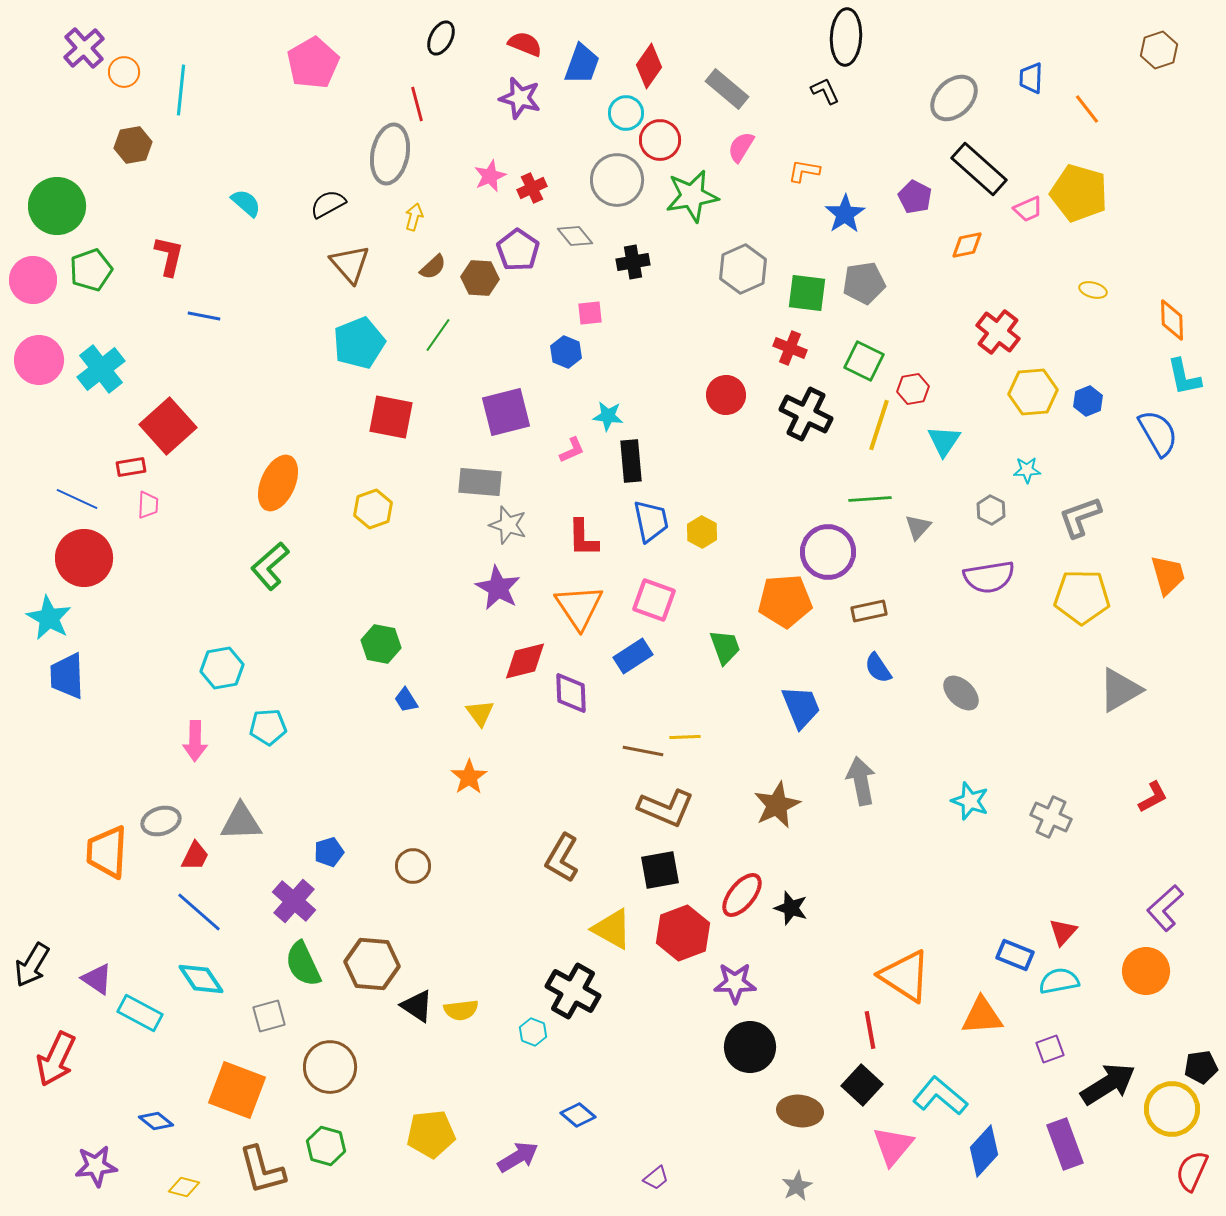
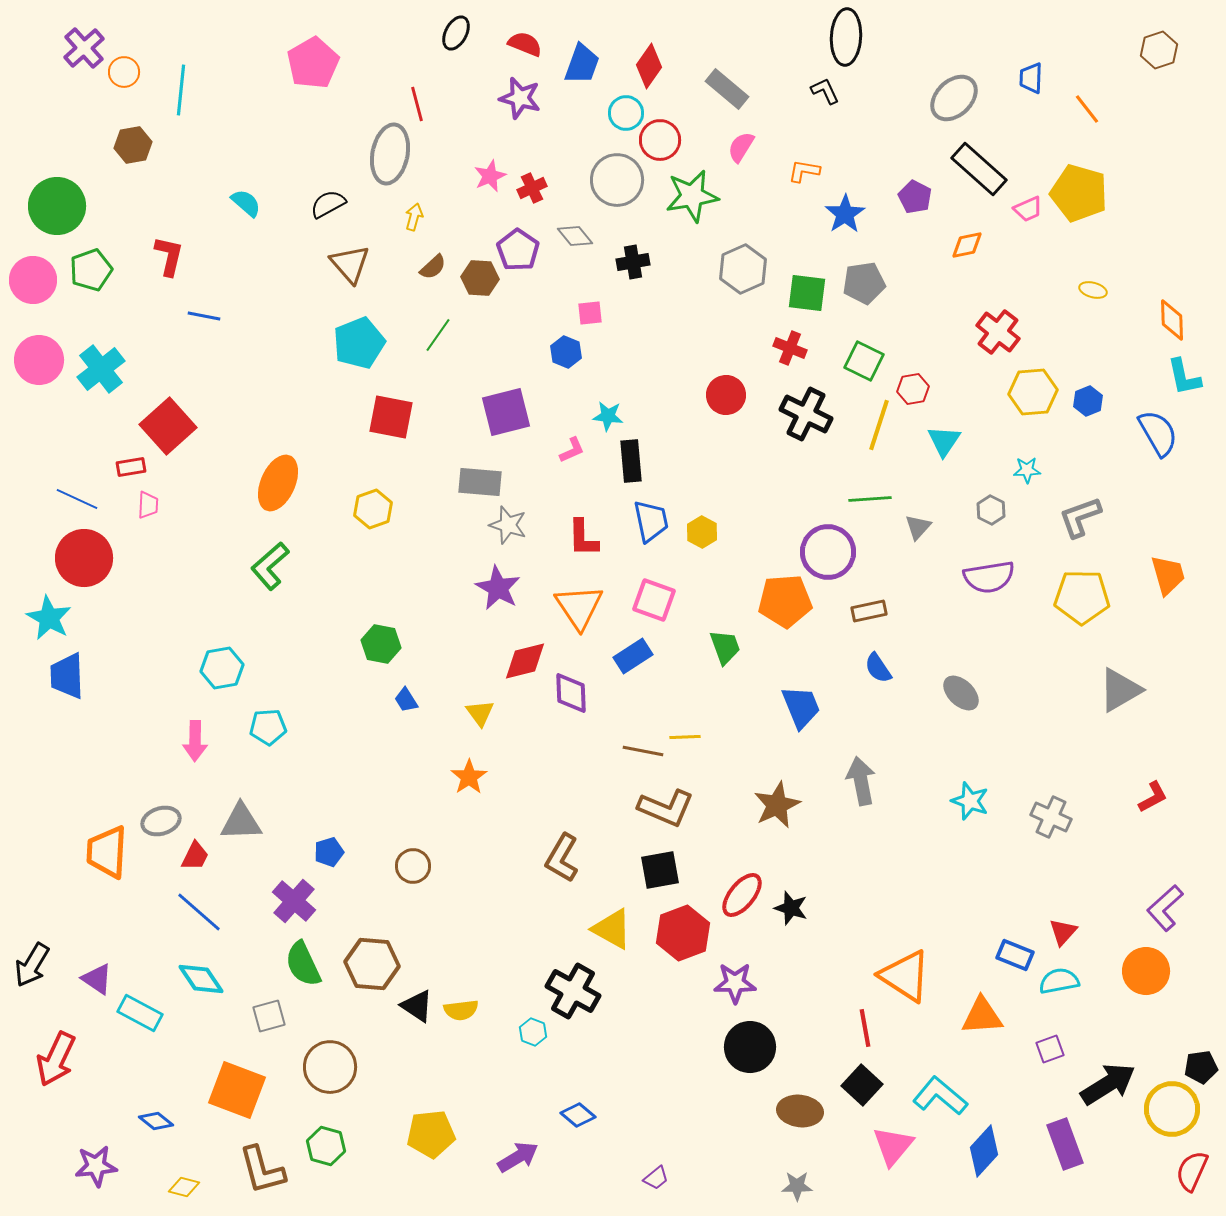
black ellipse at (441, 38): moved 15 px right, 5 px up
red line at (870, 1030): moved 5 px left, 2 px up
gray star at (797, 1186): rotated 28 degrees clockwise
